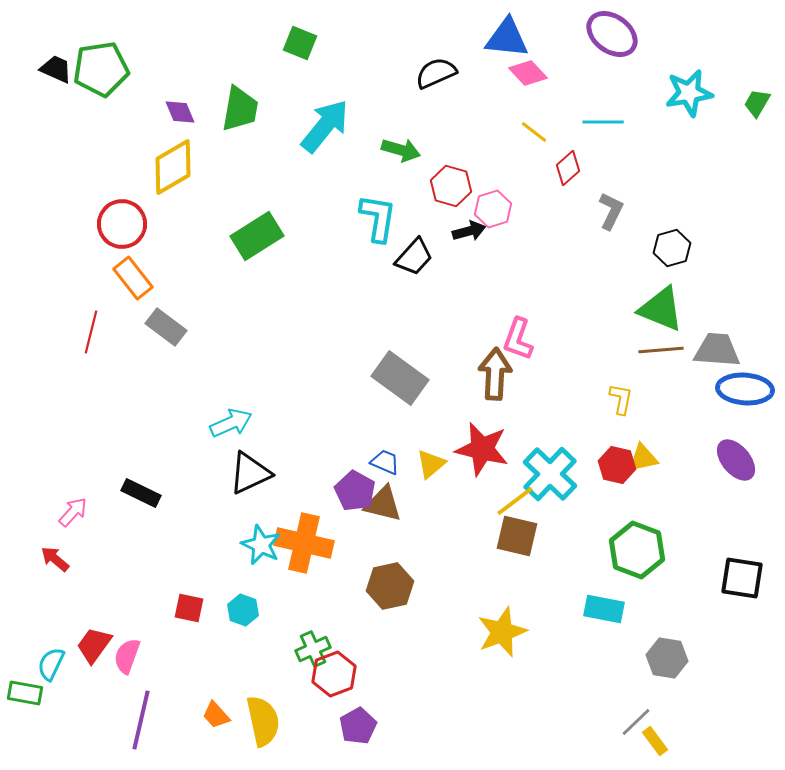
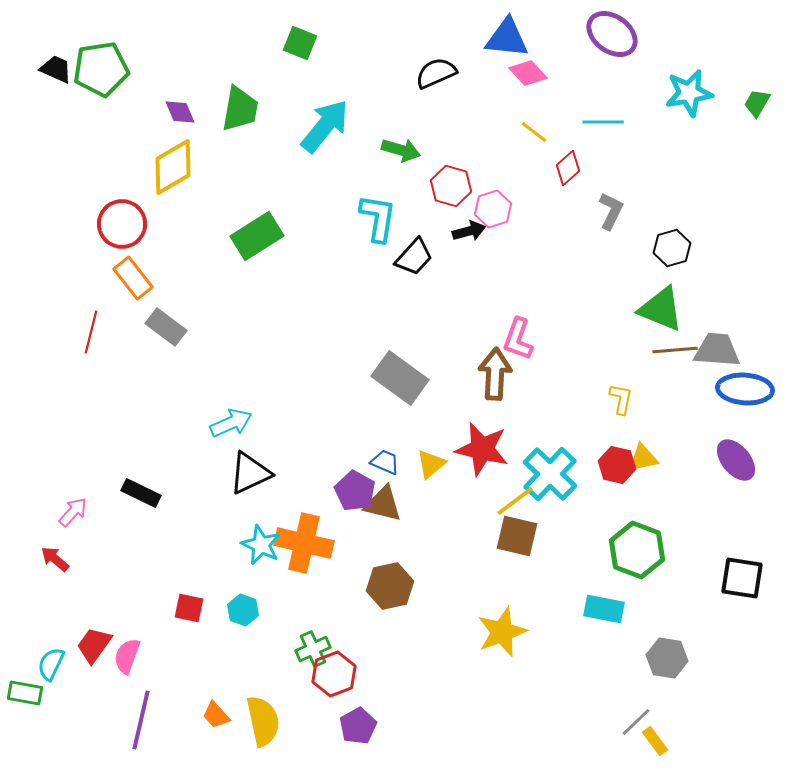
brown line at (661, 350): moved 14 px right
